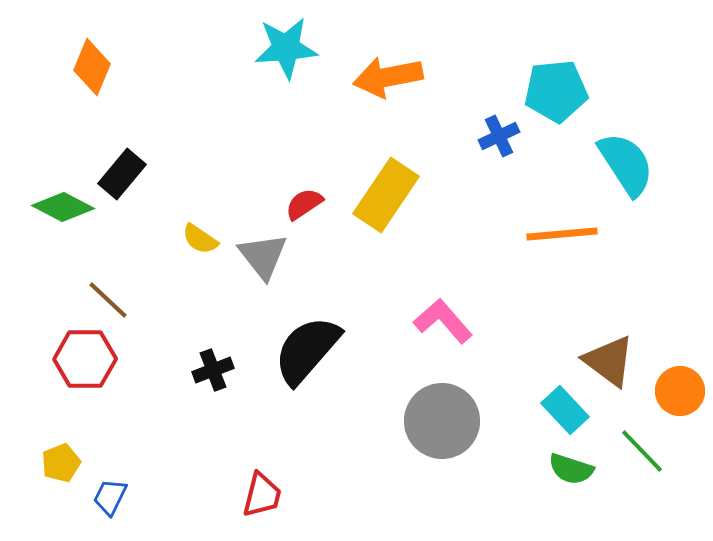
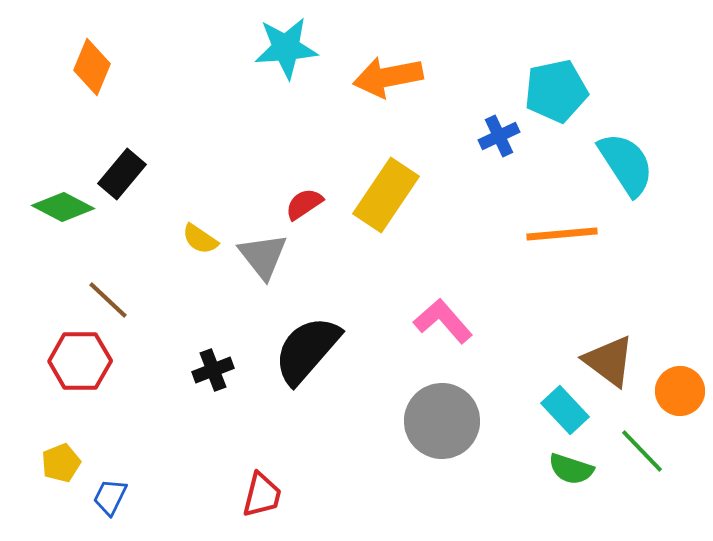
cyan pentagon: rotated 6 degrees counterclockwise
red hexagon: moved 5 px left, 2 px down
